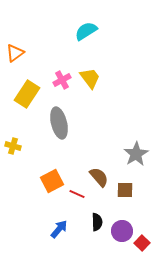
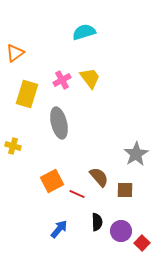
cyan semicircle: moved 2 px left, 1 px down; rotated 15 degrees clockwise
yellow rectangle: rotated 16 degrees counterclockwise
purple circle: moved 1 px left
